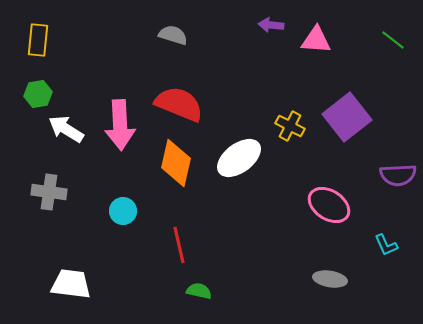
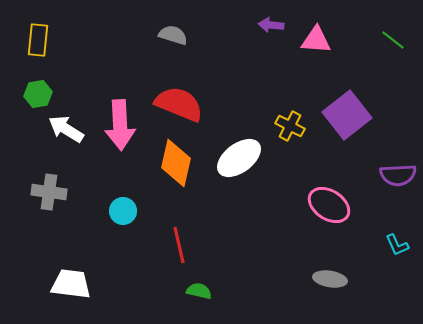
purple square: moved 2 px up
cyan L-shape: moved 11 px right
